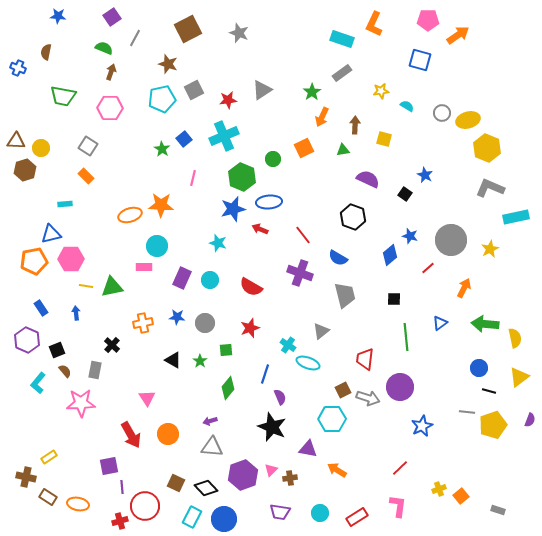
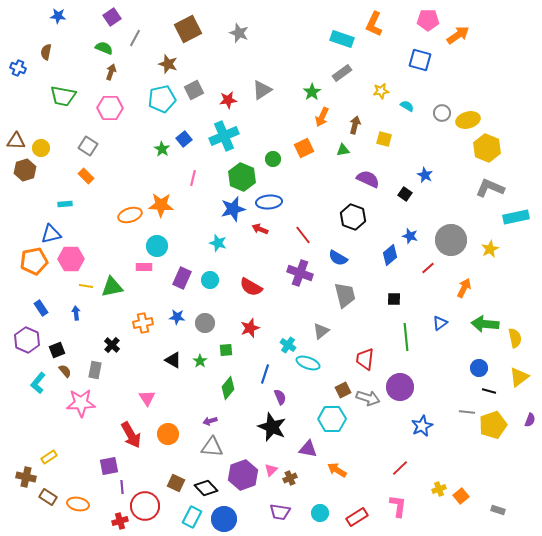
brown arrow at (355, 125): rotated 12 degrees clockwise
brown cross at (290, 478): rotated 16 degrees counterclockwise
